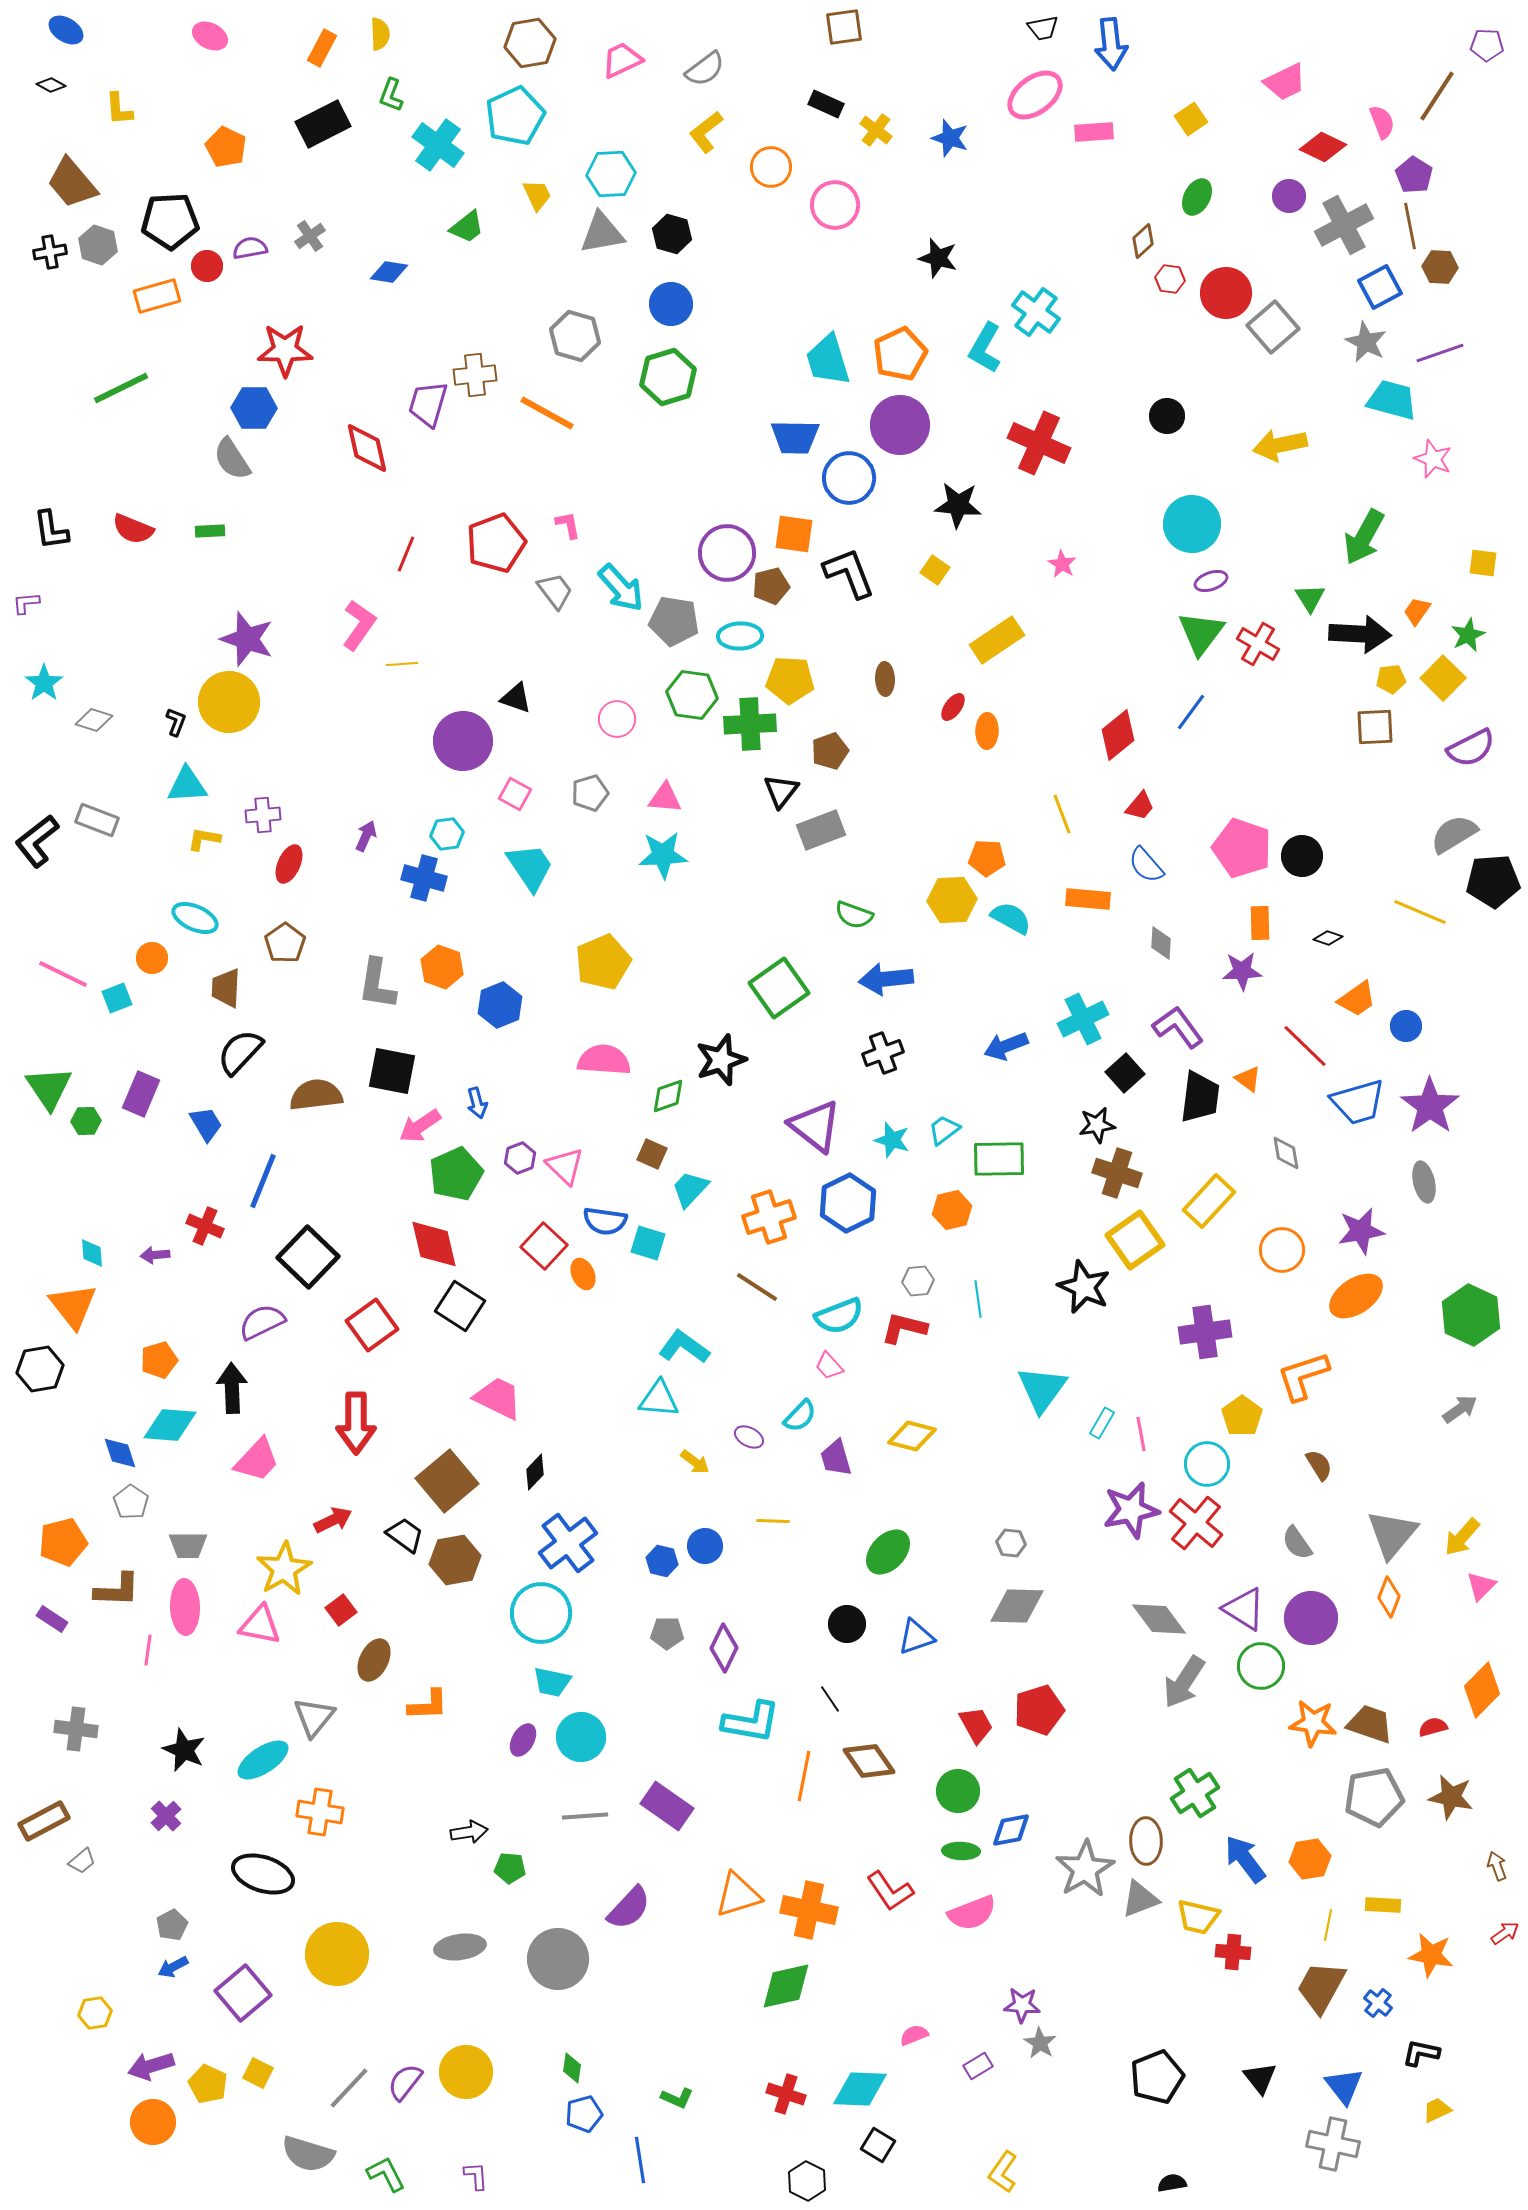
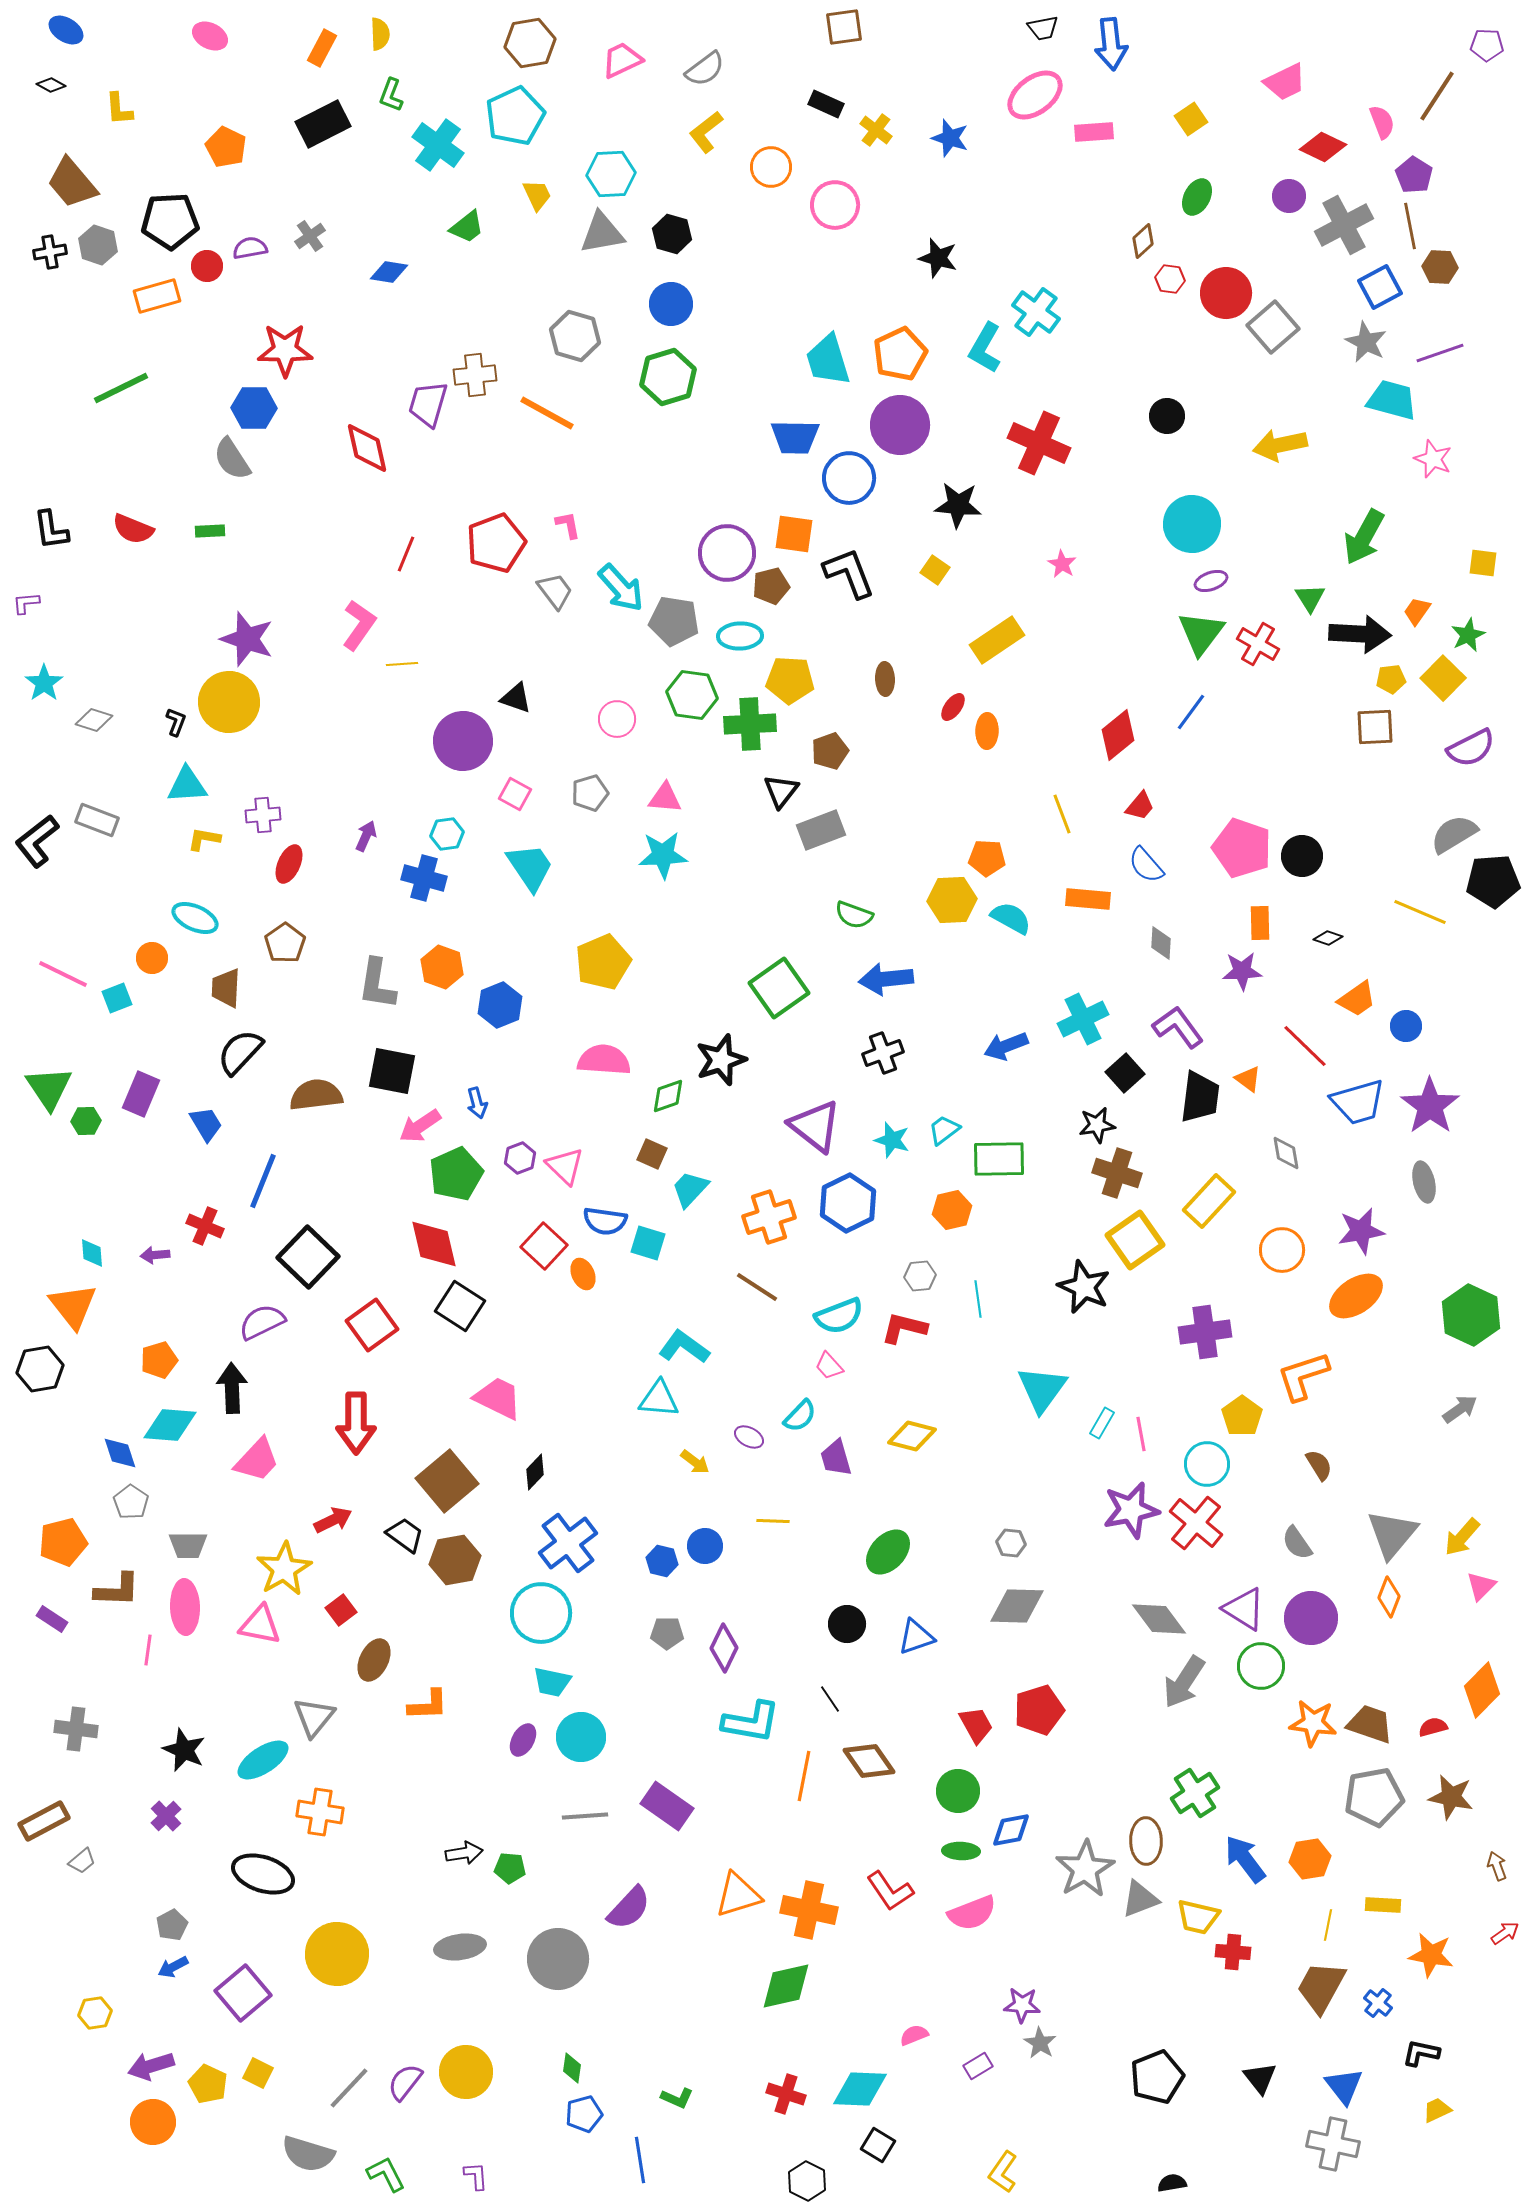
gray hexagon at (918, 1281): moved 2 px right, 5 px up
black arrow at (469, 1832): moved 5 px left, 21 px down
